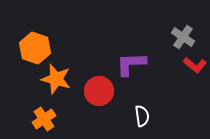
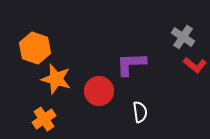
white semicircle: moved 2 px left, 4 px up
